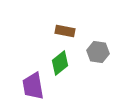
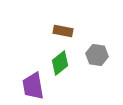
brown rectangle: moved 2 px left
gray hexagon: moved 1 px left, 3 px down
